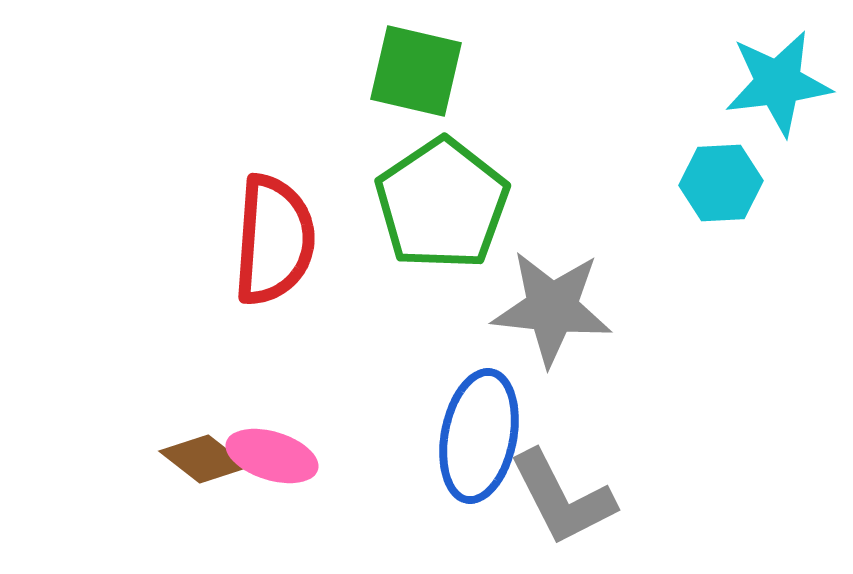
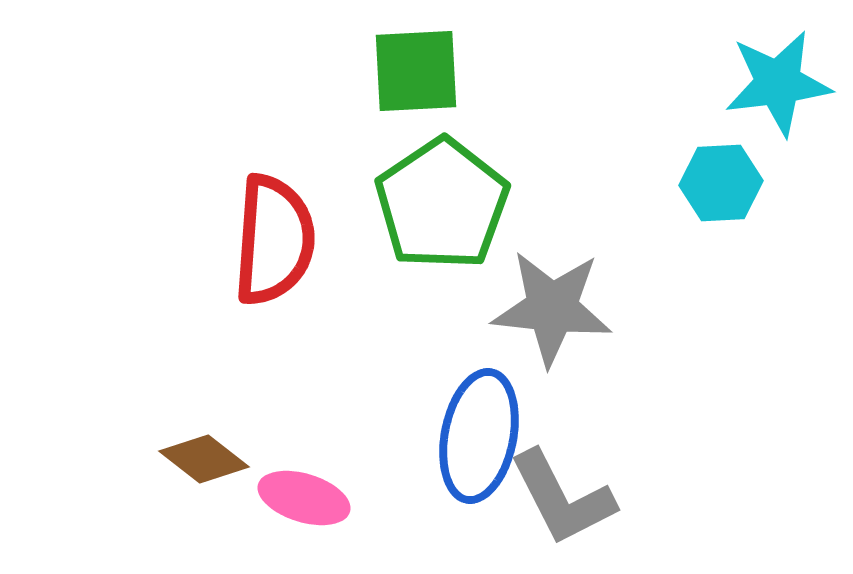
green square: rotated 16 degrees counterclockwise
pink ellipse: moved 32 px right, 42 px down
